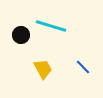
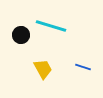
blue line: rotated 28 degrees counterclockwise
